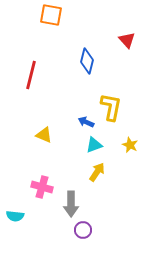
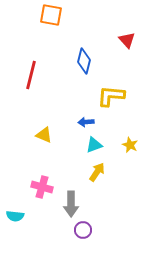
blue diamond: moved 3 px left
yellow L-shape: moved 11 px up; rotated 96 degrees counterclockwise
blue arrow: rotated 28 degrees counterclockwise
